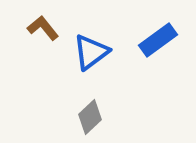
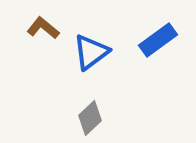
brown L-shape: rotated 12 degrees counterclockwise
gray diamond: moved 1 px down
